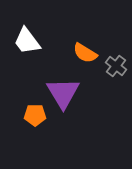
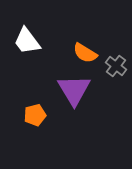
purple triangle: moved 11 px right, 3 px up
orange pentagon: rotated 15 degrees counterclockwise
